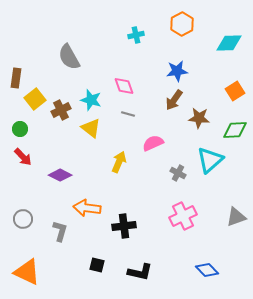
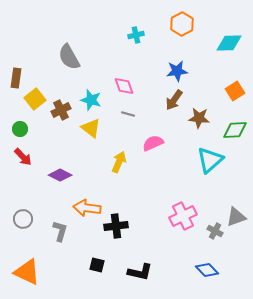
gray cross: moved 37 px right, 58 px down
black cross: moved 8 px left
